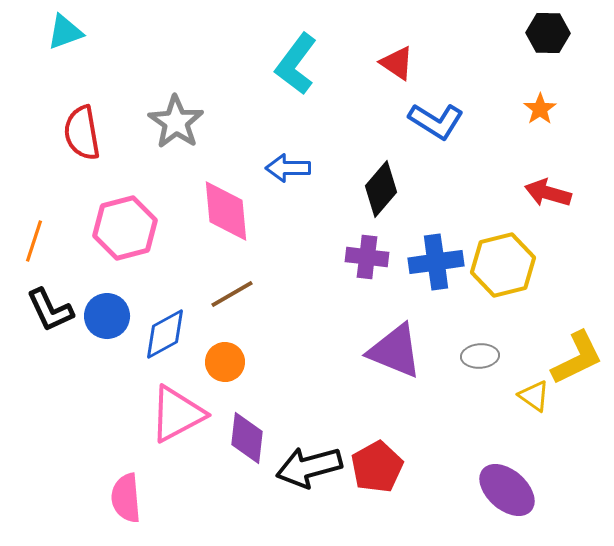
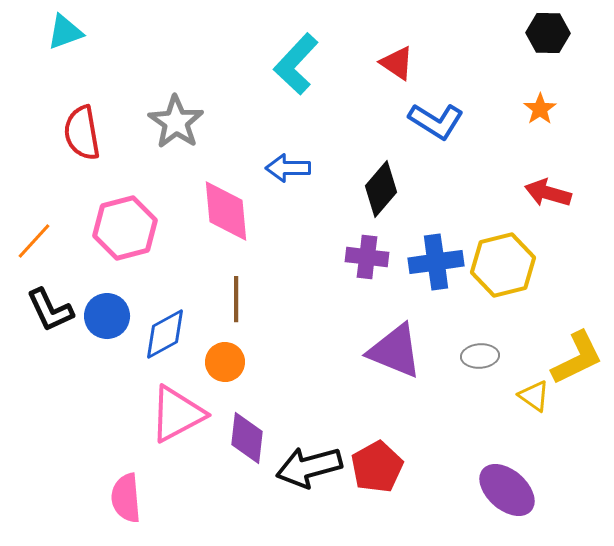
cyan L-shape: rotated 6 degrees clockwise
orange line: rotated 24 degrees clockwise
brown line: moved 4 px right, 5 px down; rotated 60 degrees counterclockwise
